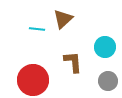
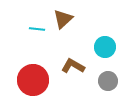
brown L-shape: moved 4 px down; rotated 55 degrees counterclockwise
